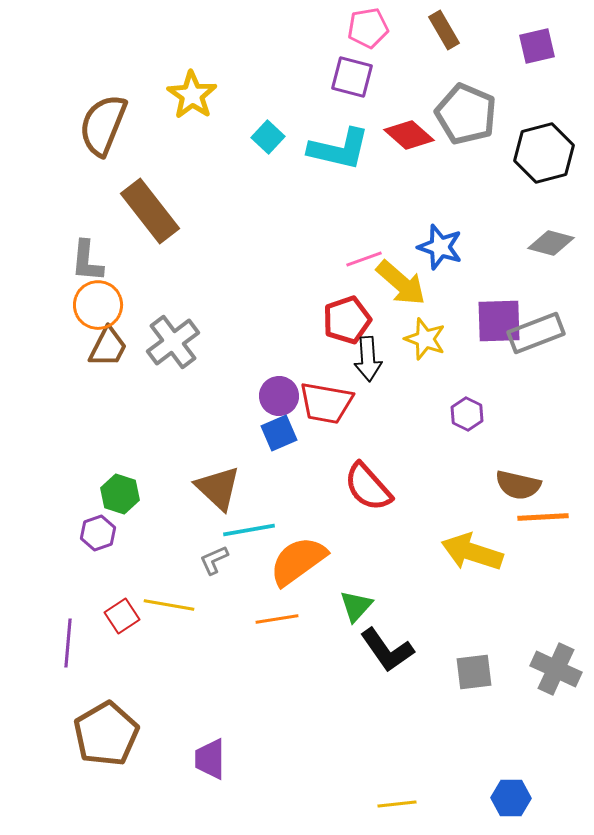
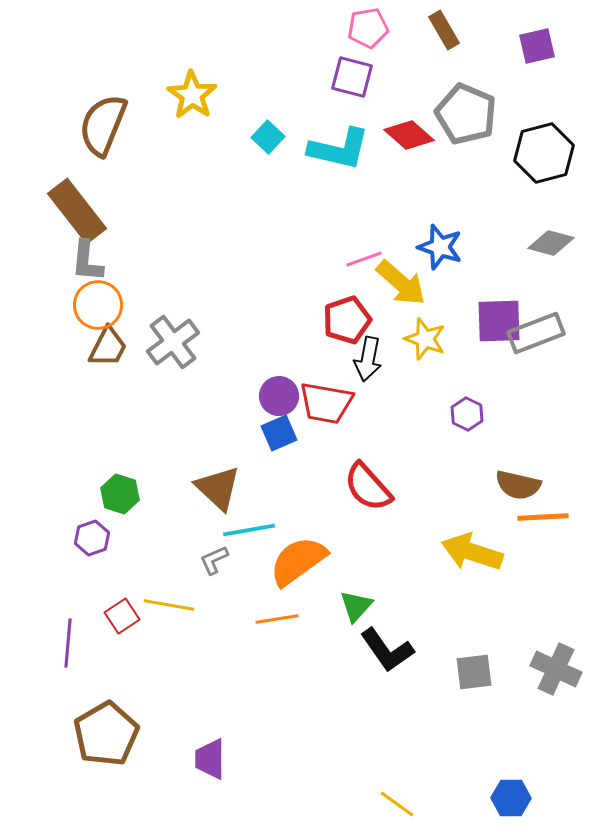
brown rectangle at (150, 211): moved 73 px left
black arrow at (368, 359): rotated 15 degrees clockwise
purple hexagon at (98, 533): moved 6 px left, 5 px down
yellow line at (397, 804): rotated 42 degrees clockwise
